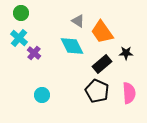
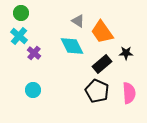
cyan cross: moved 2 px up
cyan circle: moved 9 px left, 5 px up
